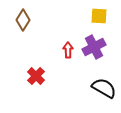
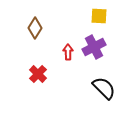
brown diamond: moved 12 px right, 8 px down
red arrow: moved 2 px down
red cross: moved 2 px right, 2 px up
black semicircle: rotated 15 degrees clockwise
